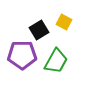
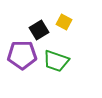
green trapezoid: rotated 80 degrees clockwise
